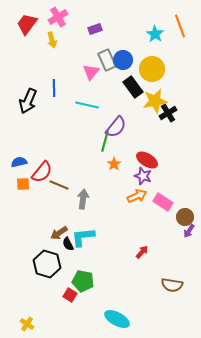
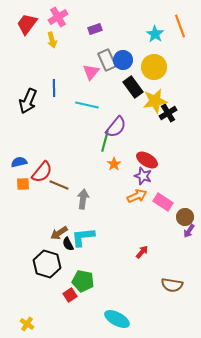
yellow circle: moved 2 px right, 2 px up
red square: rotated 24 degrees clockwise
